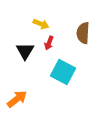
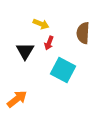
cyan square: moved 2 px up
